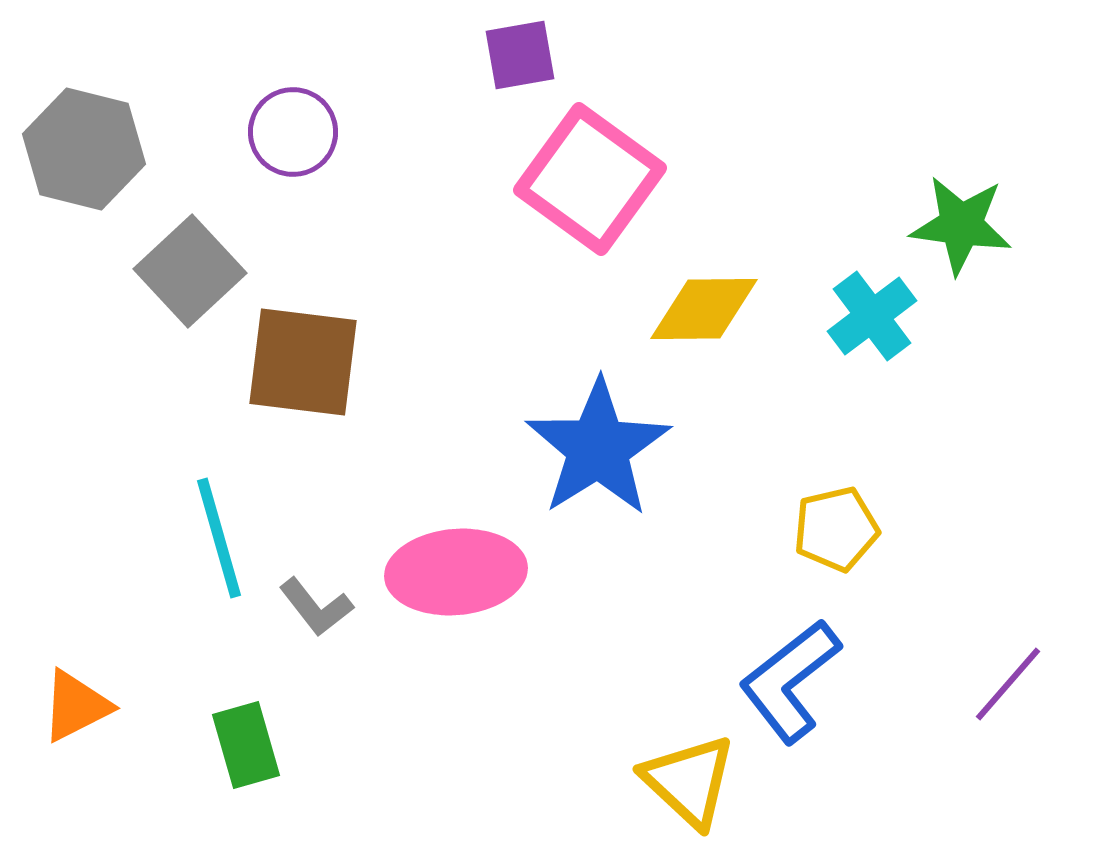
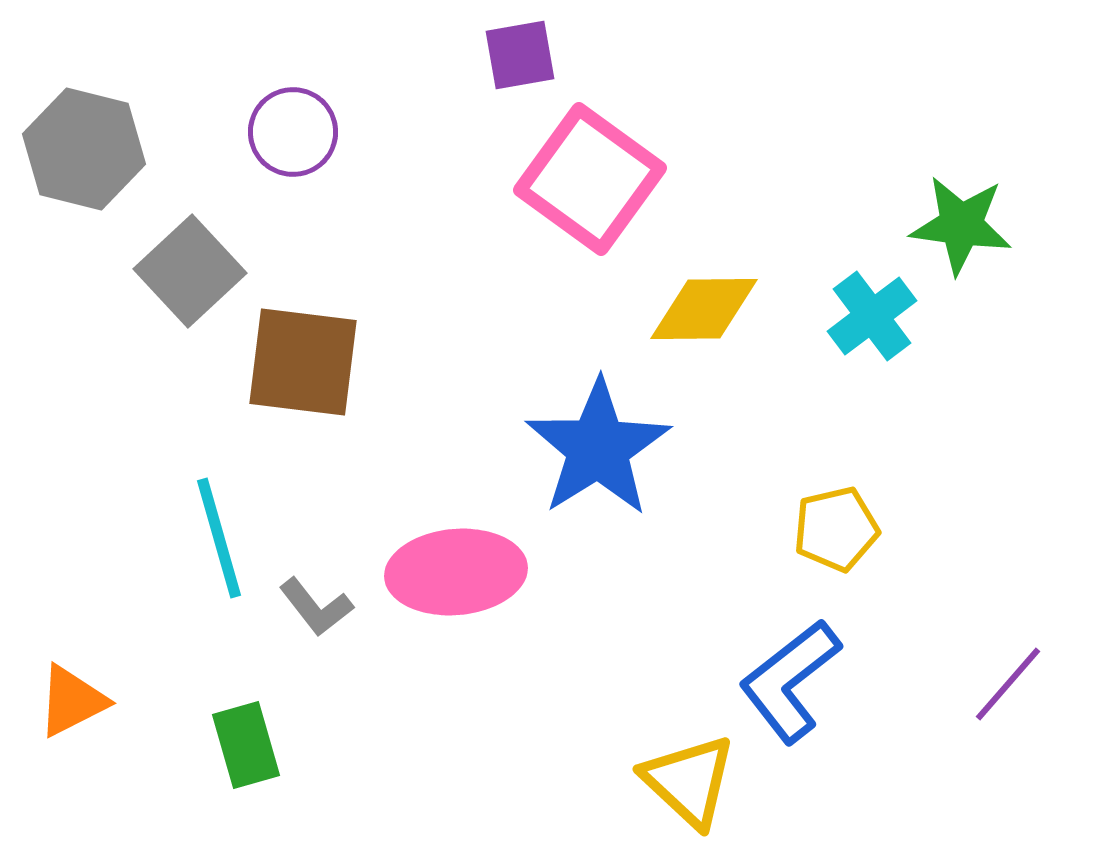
orange triangle: moved 4 px left, 5 px up
